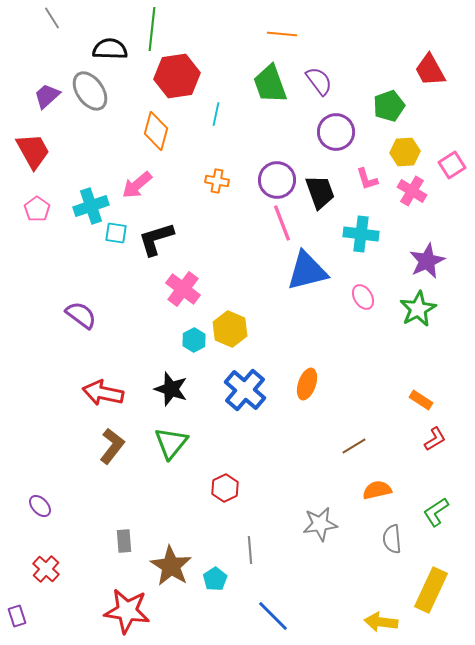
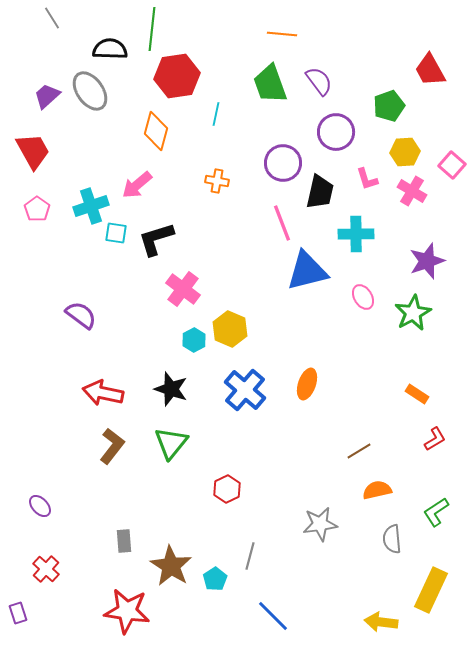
pink square at (452, 165): rotated 16 degrees counterclockwise
purple circle at (277, 180): moved 6 px right, 17 px up
black trapezoid at (320, 192): rotated 33 degrees clockwise
cyan cross at (361, 234): moved 5 px left; rotated 8 degrees counterclockwise
purple star at (427, 261): rotated 6 degrees clockwise
green star at (418, 309): moved 5 px left, 4 px down
orange rectangle at (421, 400): moved 4 px left, 6 px up
brown line at (354, 446): moved 5 px right, 5 px down
red hexagon at (225, 488): moved 2 px right, 1 px down
gray line at (250, 550): moved 6 px down; rotated 20 degrees clockwise
purple rectangle at (17, 616): moved 1 px right, 3 px up
